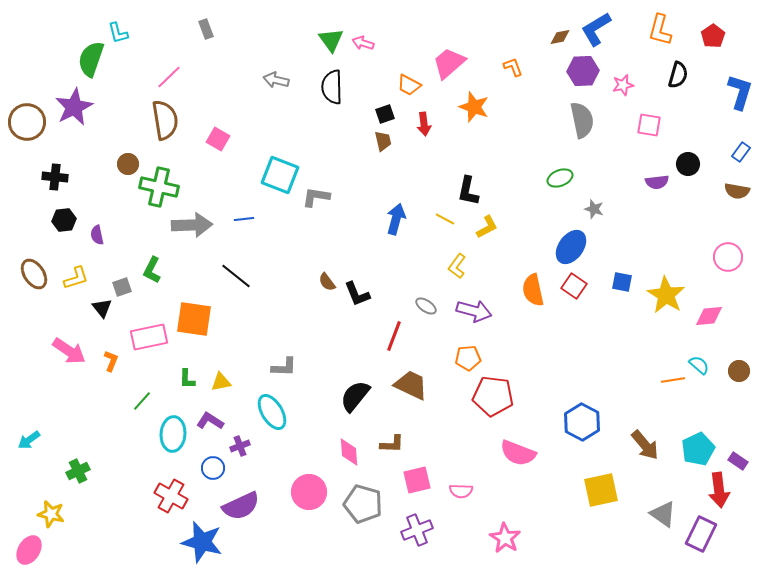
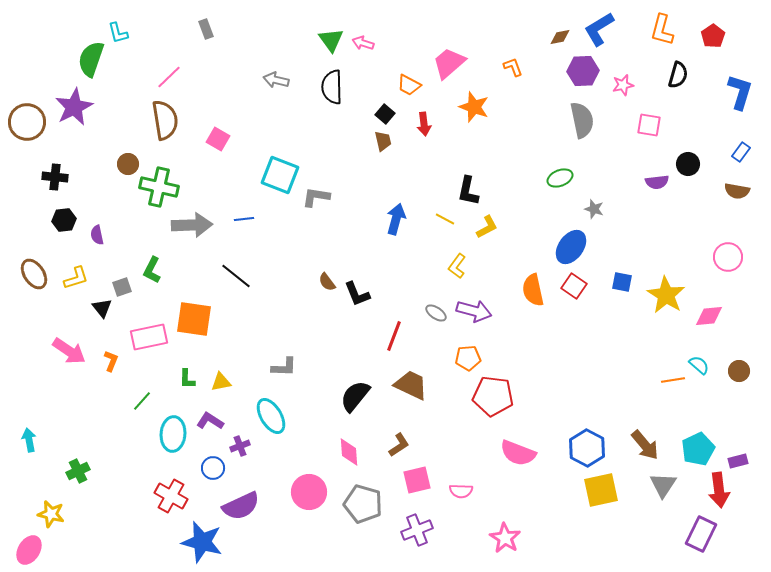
blue L-shape at (596, 29): moved 3 px right
orange L-shape at (660, 30): moved 2 px right
black square at (385, 114): rotated 30 degrees counterclockwise
gray ellipse at (426, 306): moved 10 px right, 7 px down
cyan ellipse at (272, 412): moved 1 px left, 4 px down
blue hexagon at (582, 422): moved 5 px right, 26 px down
cyan arrow at (29, 440): rotated 115 degrees clockwise
brown L-shape at (392, 444): moved 7 px right, 1 px down; rotated 35 degrees counterclockwise
purple rectangle at (738, 461): rotated 48 degrees counterclockwise
gray triangle at (663, 514): moved 29 px up; rotated 28 degrees clockwise
